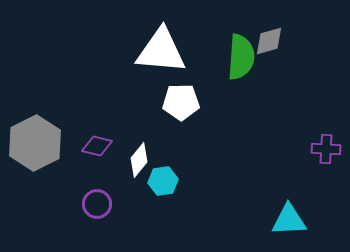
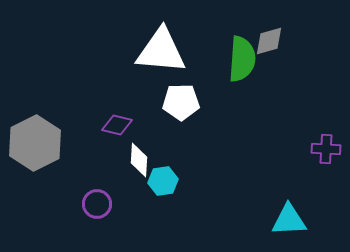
green semicircle: moved 1 px right, 2 px down
purple diamond: moved 20 px right, 21 px up
white diamond: rotated 36 degrees counterclockwise
